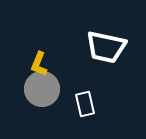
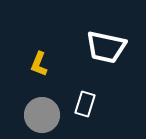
gray circle: moved 26 px down
white rectangle: rotated 30 degrees clockwise
